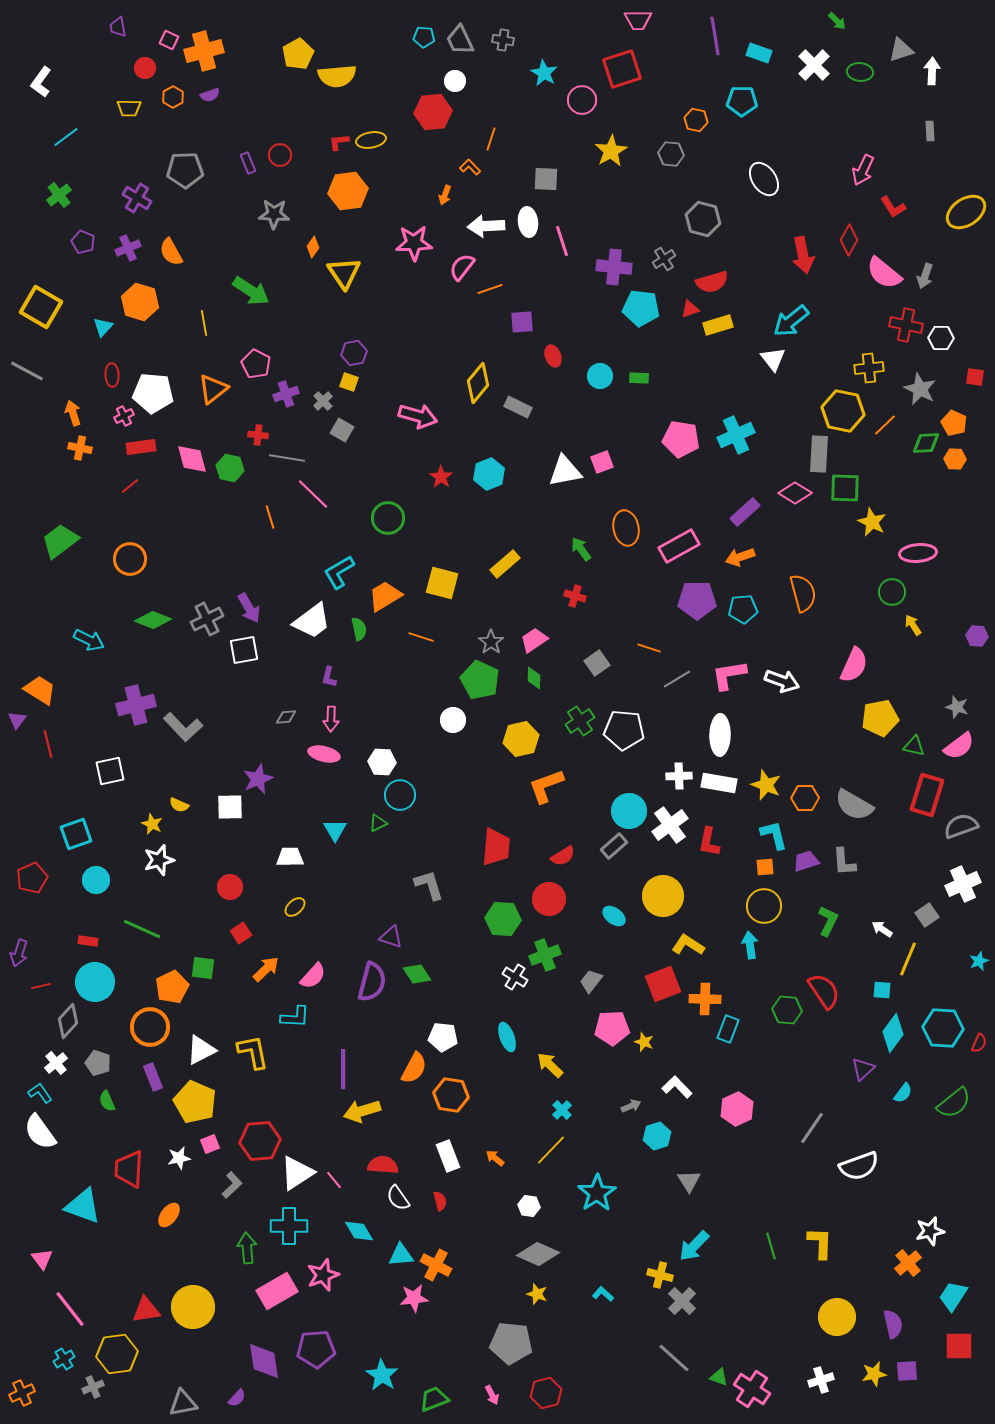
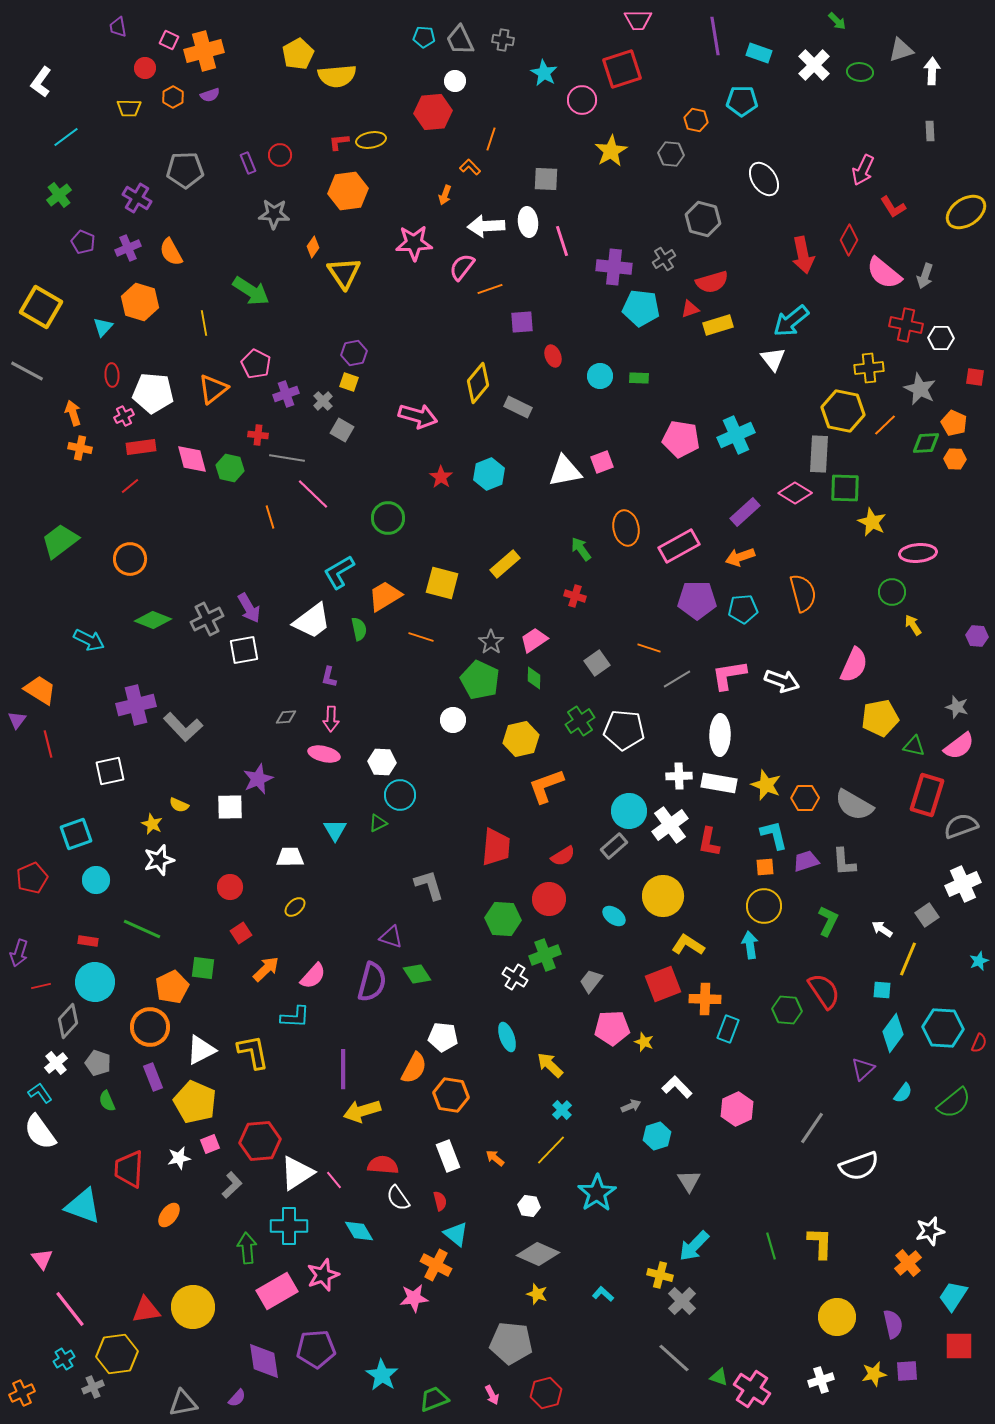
cyan triangle at (401, 1255): moved 55 px right, 21 px up; rotated 44 degrees clockwise
